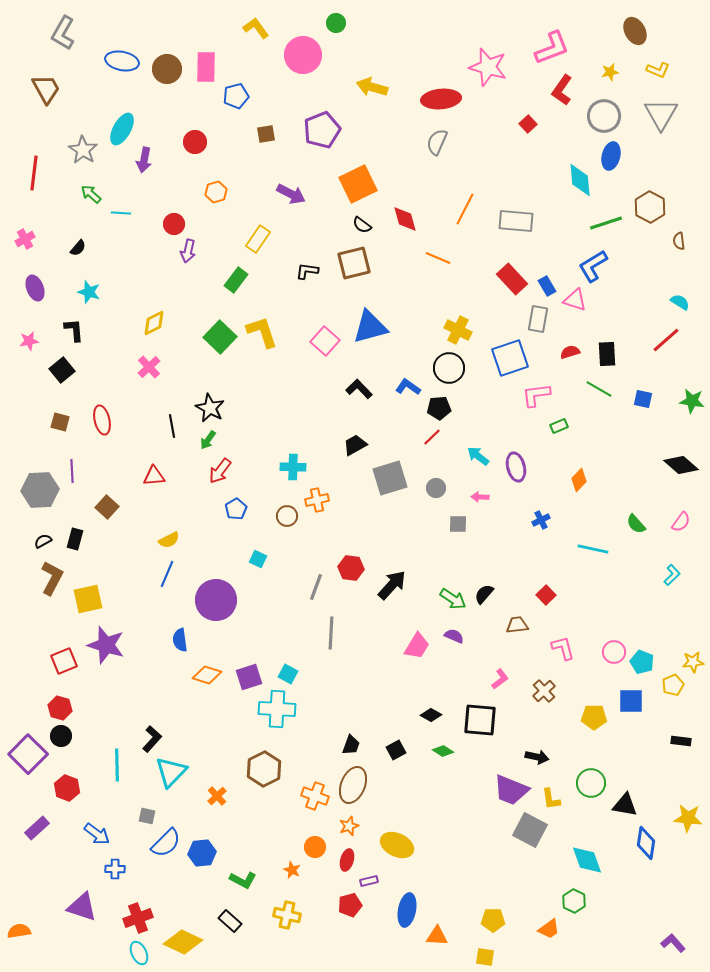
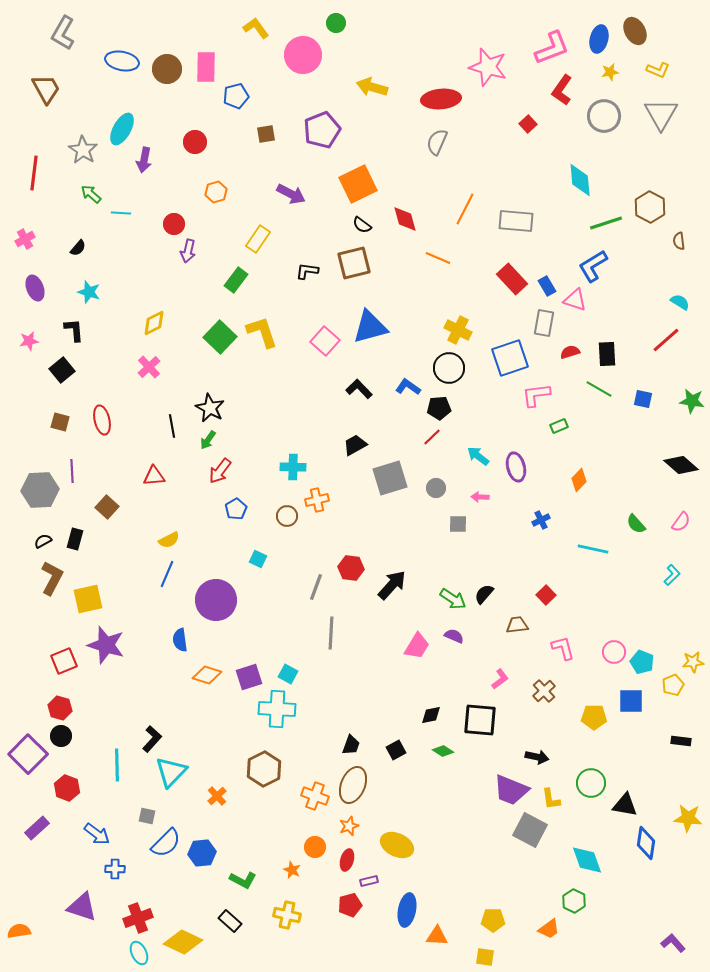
blue ellipse at (611, 156): moved 12 px left, 117 px up
gray rectangle at (538, 319): moved 6 px right, 4 px down
black diamond at (431, 715): rotated 40 degrees counterclockwise
